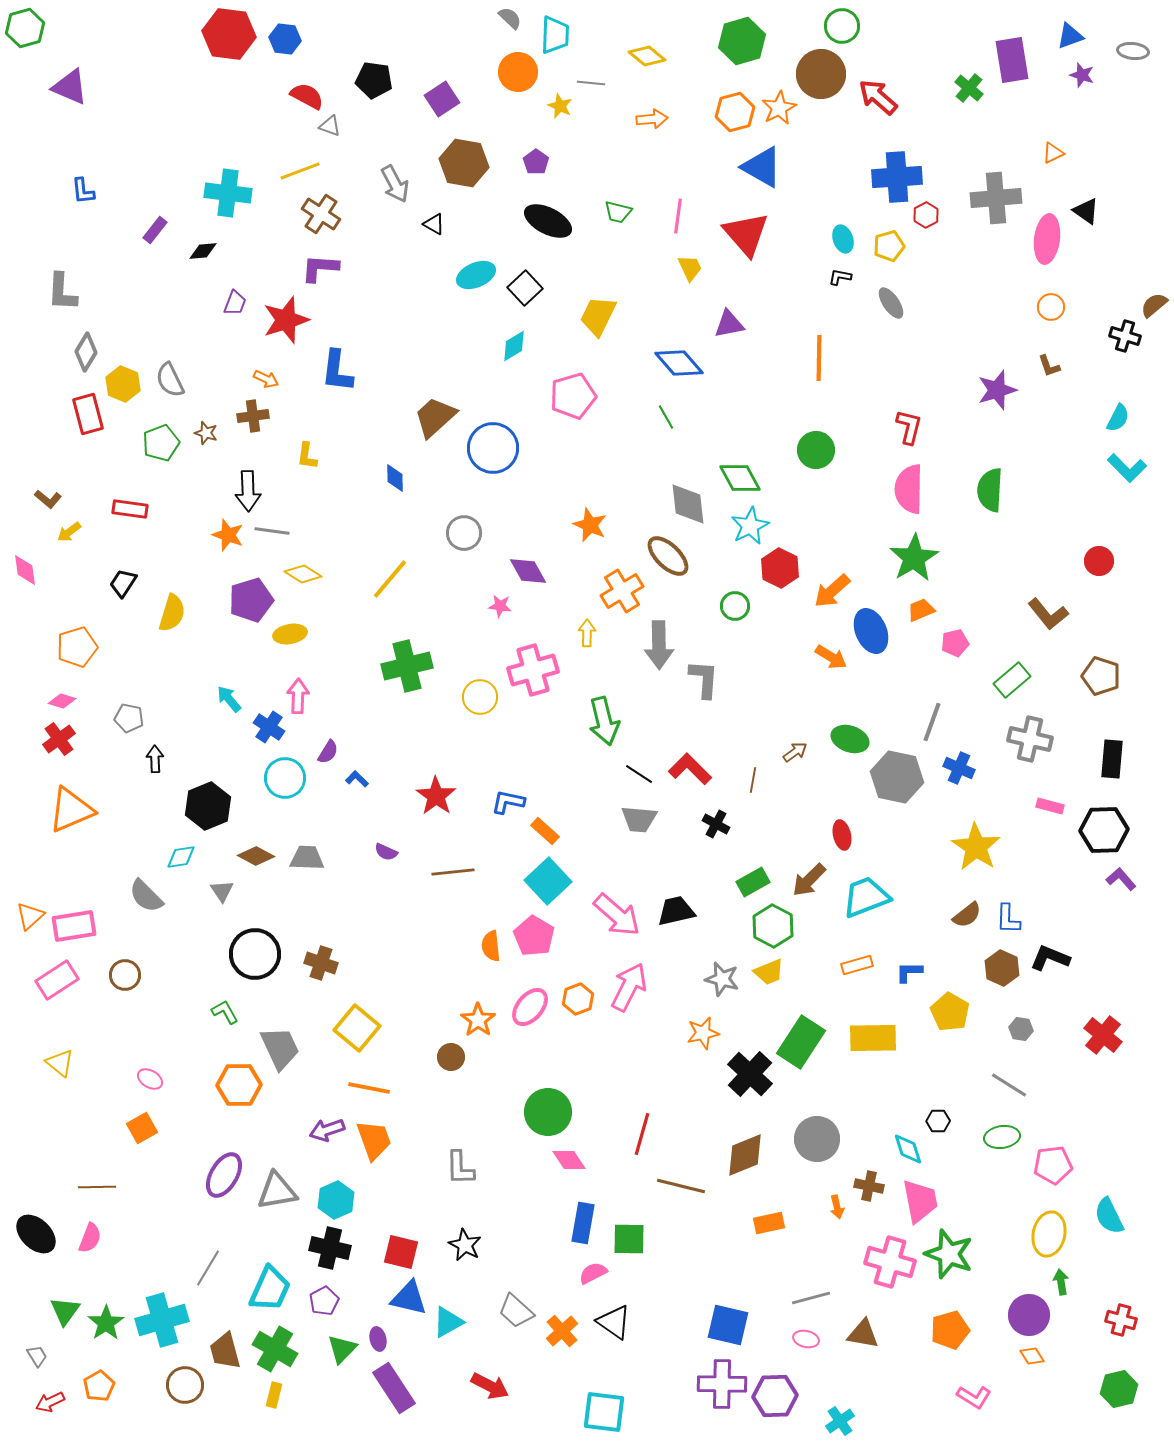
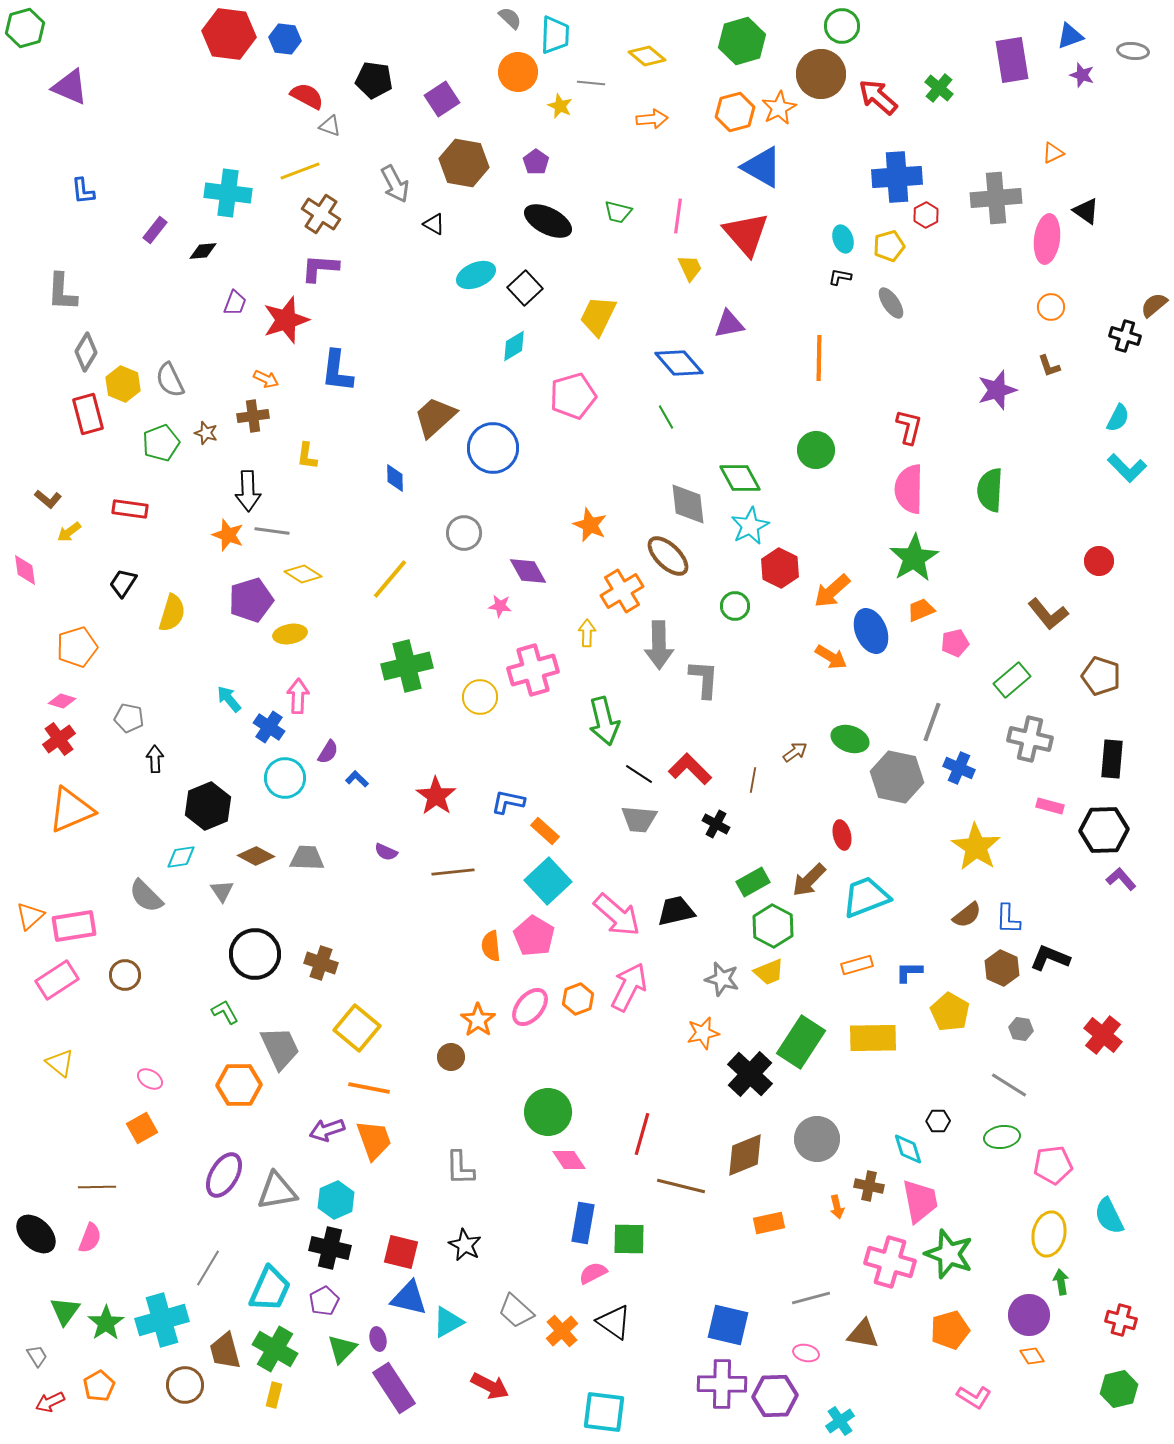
green cross at (969, 88): moved 30 px left
pink ellipse at (806, 1339): moved 14 px down
